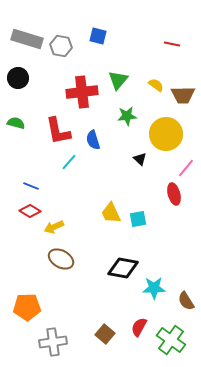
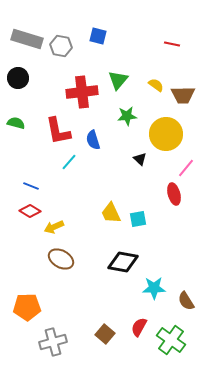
black diamond: moved 6 px up
gray cross: rotated 8 degrees counterclockwise
